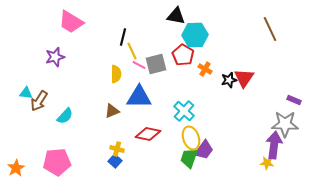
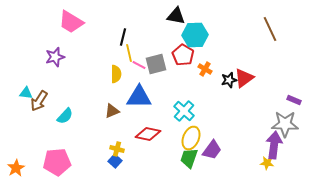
yellow line: moved 3 px left, 2 px down; rotated 12 degrees clockwise
red triangle: rotated 20 degrees clockwise
yellow ellipse: rotated 40 degrees clockwise
purple trapezoid: moved 8 px right
